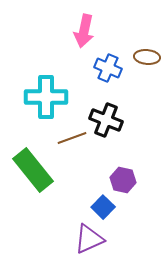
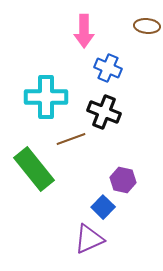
pink arrow: rotated 12 degrees counterclockwise
brown ellipse: moved 31 px up
black cross: moved 2 px left, 8 px up
brown line: moved 1 px left, 1 px down
green rectangle: moved 1 px right, 1 px up
